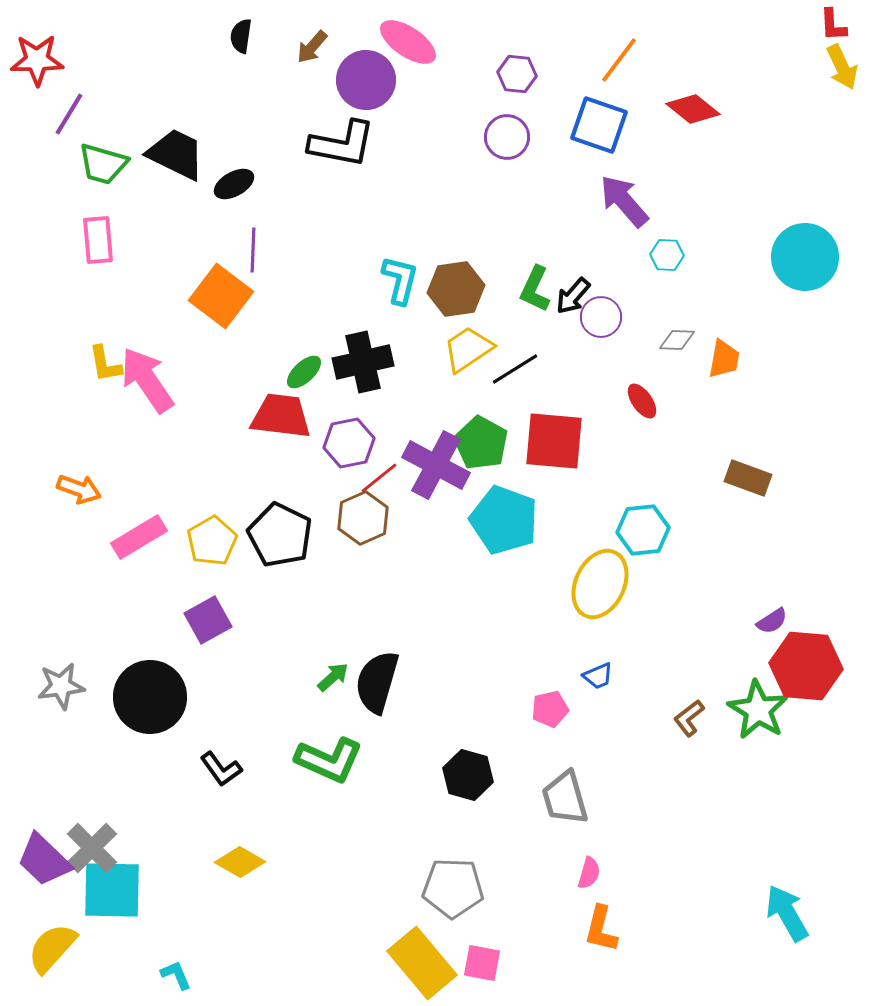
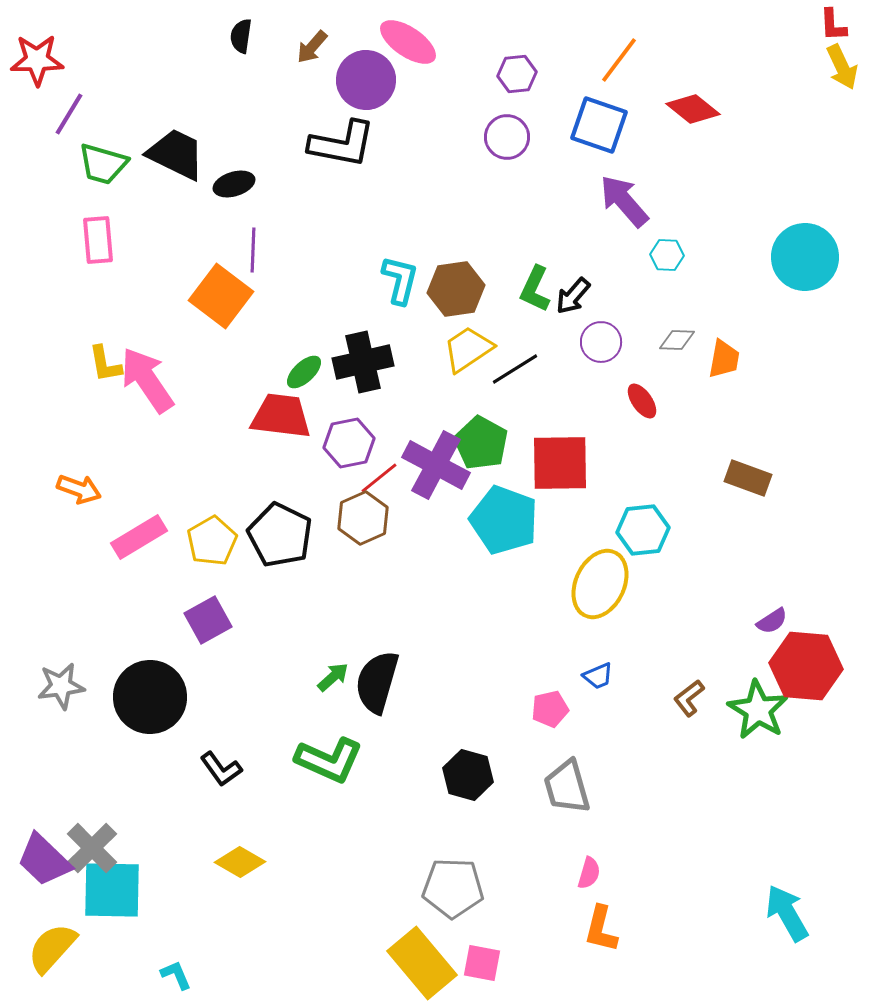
purple hexagon at (517, 74): rotated 12 degrees counterclockwise
black ellipse at (234, 184): rotated 12 degrees clockwise
purple circle at (601, 317): moved 25 px down
red square at (554, 441): moved 6 px right, 22 px down; rotated 6 degrees counterclockwise
brown L-shape at (689, 718): moved 20 px up
gray trapezoid at (565, 798): moved 2 px right, 11 px up
